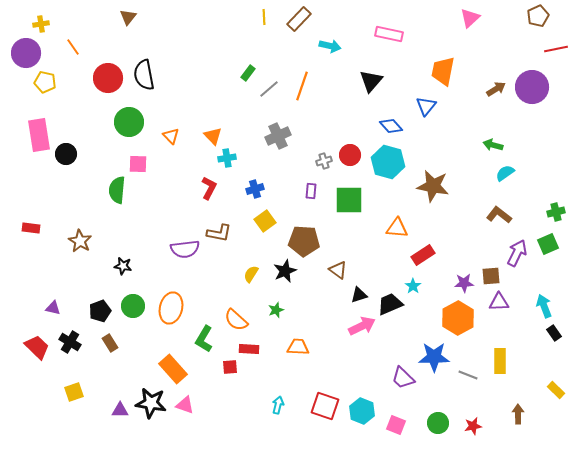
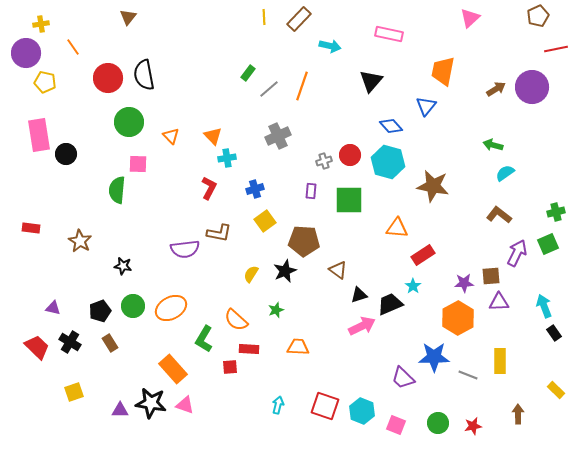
orange ellipse at (171, 308): rotated 48 degrees clockwise
